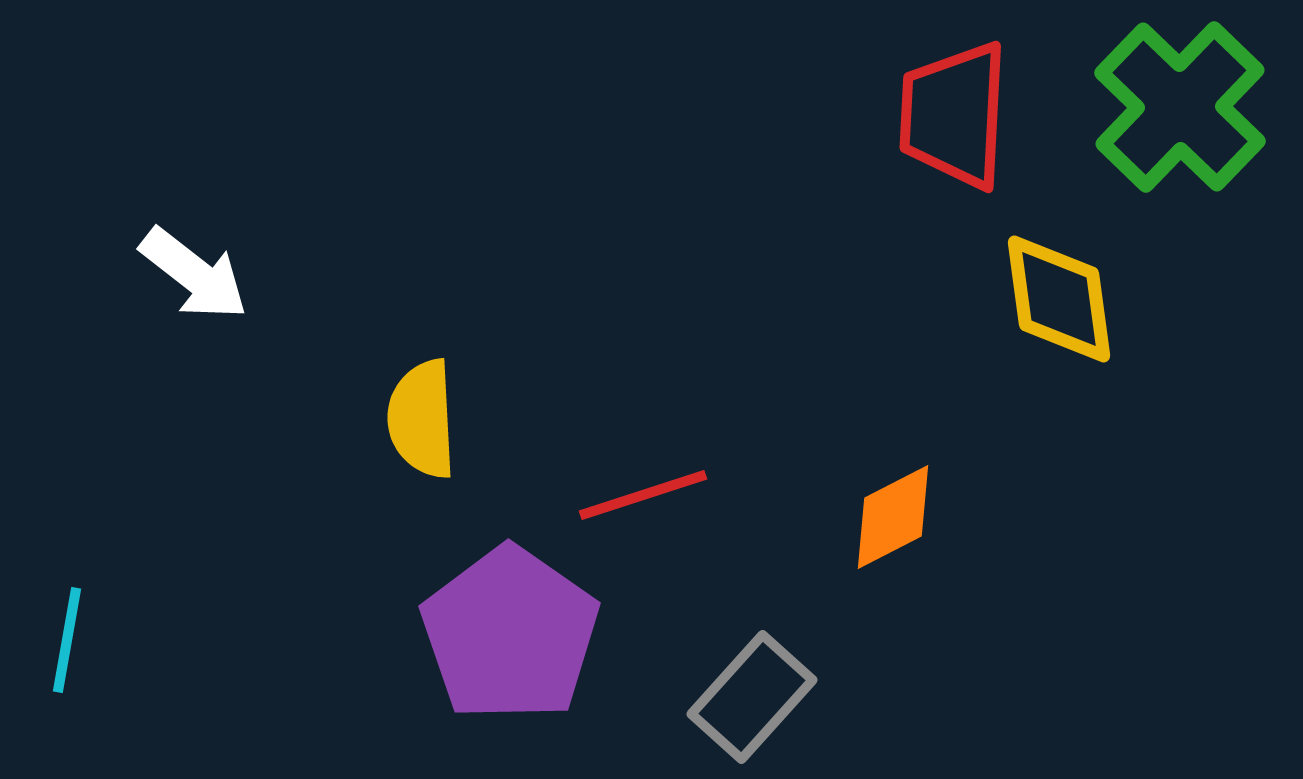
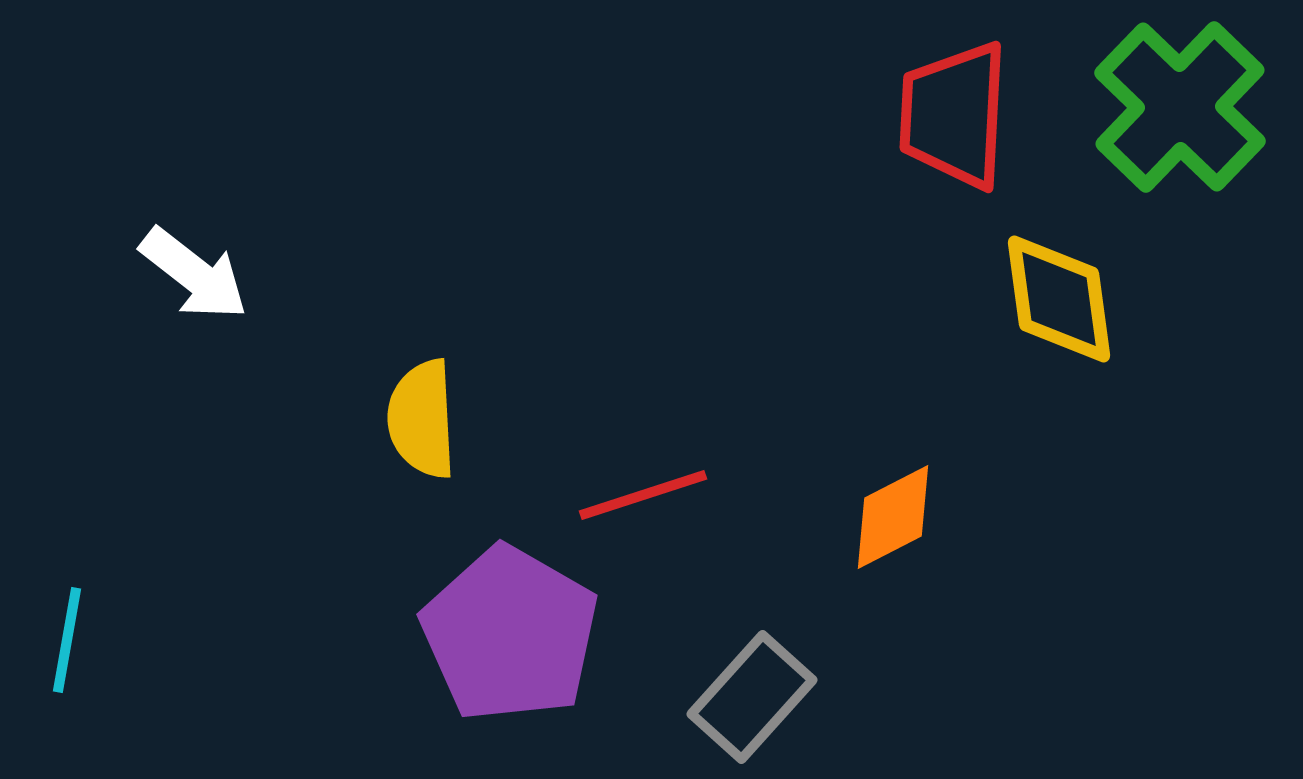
purple pentagon: rotated 5 degrees counterclockwise
